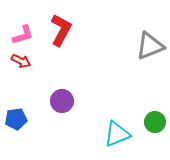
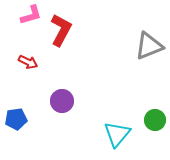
pink L-shape: moved 8 px right, 20 px up
gray triangle: moved 1 px left
red arrow: moved 7 px right, 1 px down
green circle: moved 2 px up
cyan triangle: rotated 28 degrees counterclockwise
